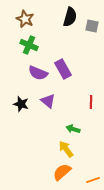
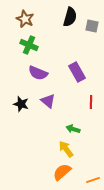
purple rectangle: moved 14 px right, 3 px down
